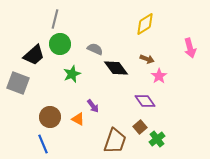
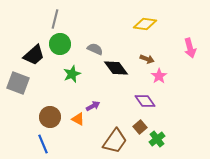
yellow diamond: rotated 40 degrees clockwise
purple arrow: rotated 80 degrees counterclockwise
brown trapezoid: rotated 16 degrees clockwise
